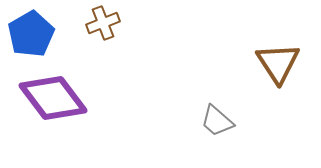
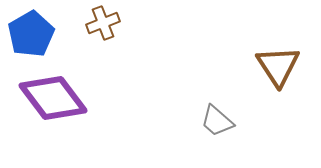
brown triangle: moved 3 px down
